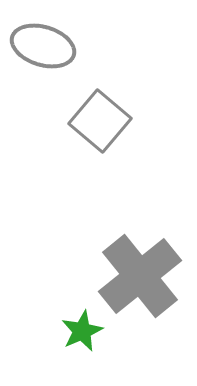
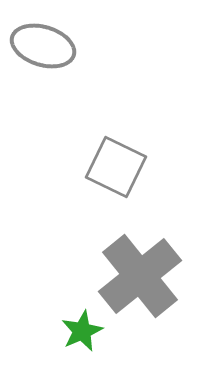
gray square: moved 16 px right, 46 px down; rotated 14 degrees counterclockwise
